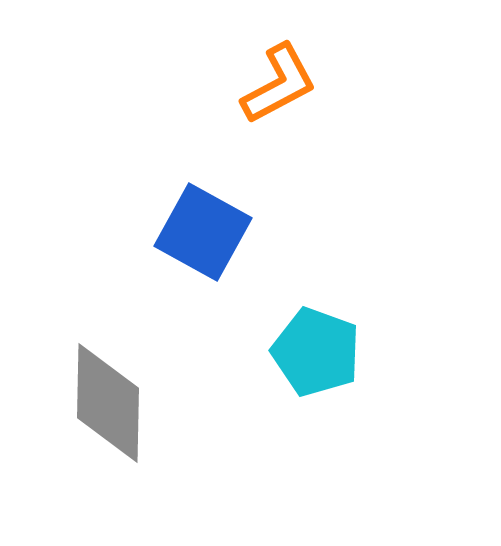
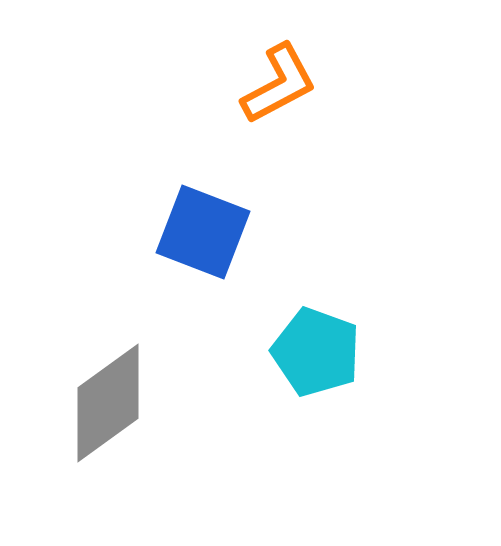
blue square: rotated 8 degrees counterclockwise
gray diamond: rotated 53 degrees clockwise
